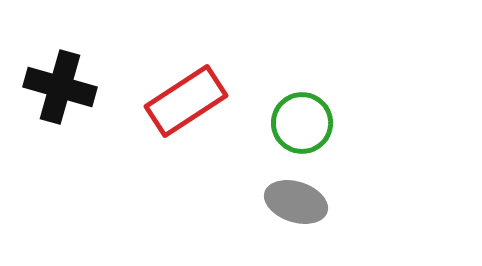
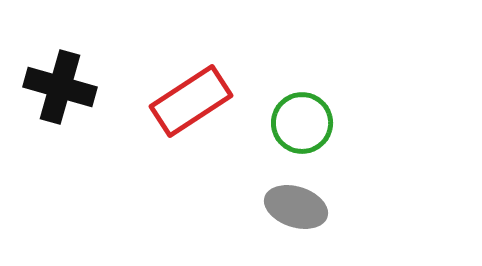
red rectangle: moved 5 px right
gray ellipse: moved 5 px down
